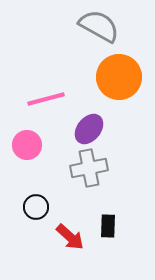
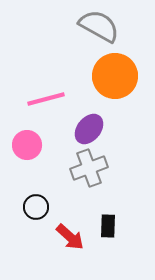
orange circle: moved 4 px left, 1 px up
gray cross: rotated 9 degrees counterclockwise
